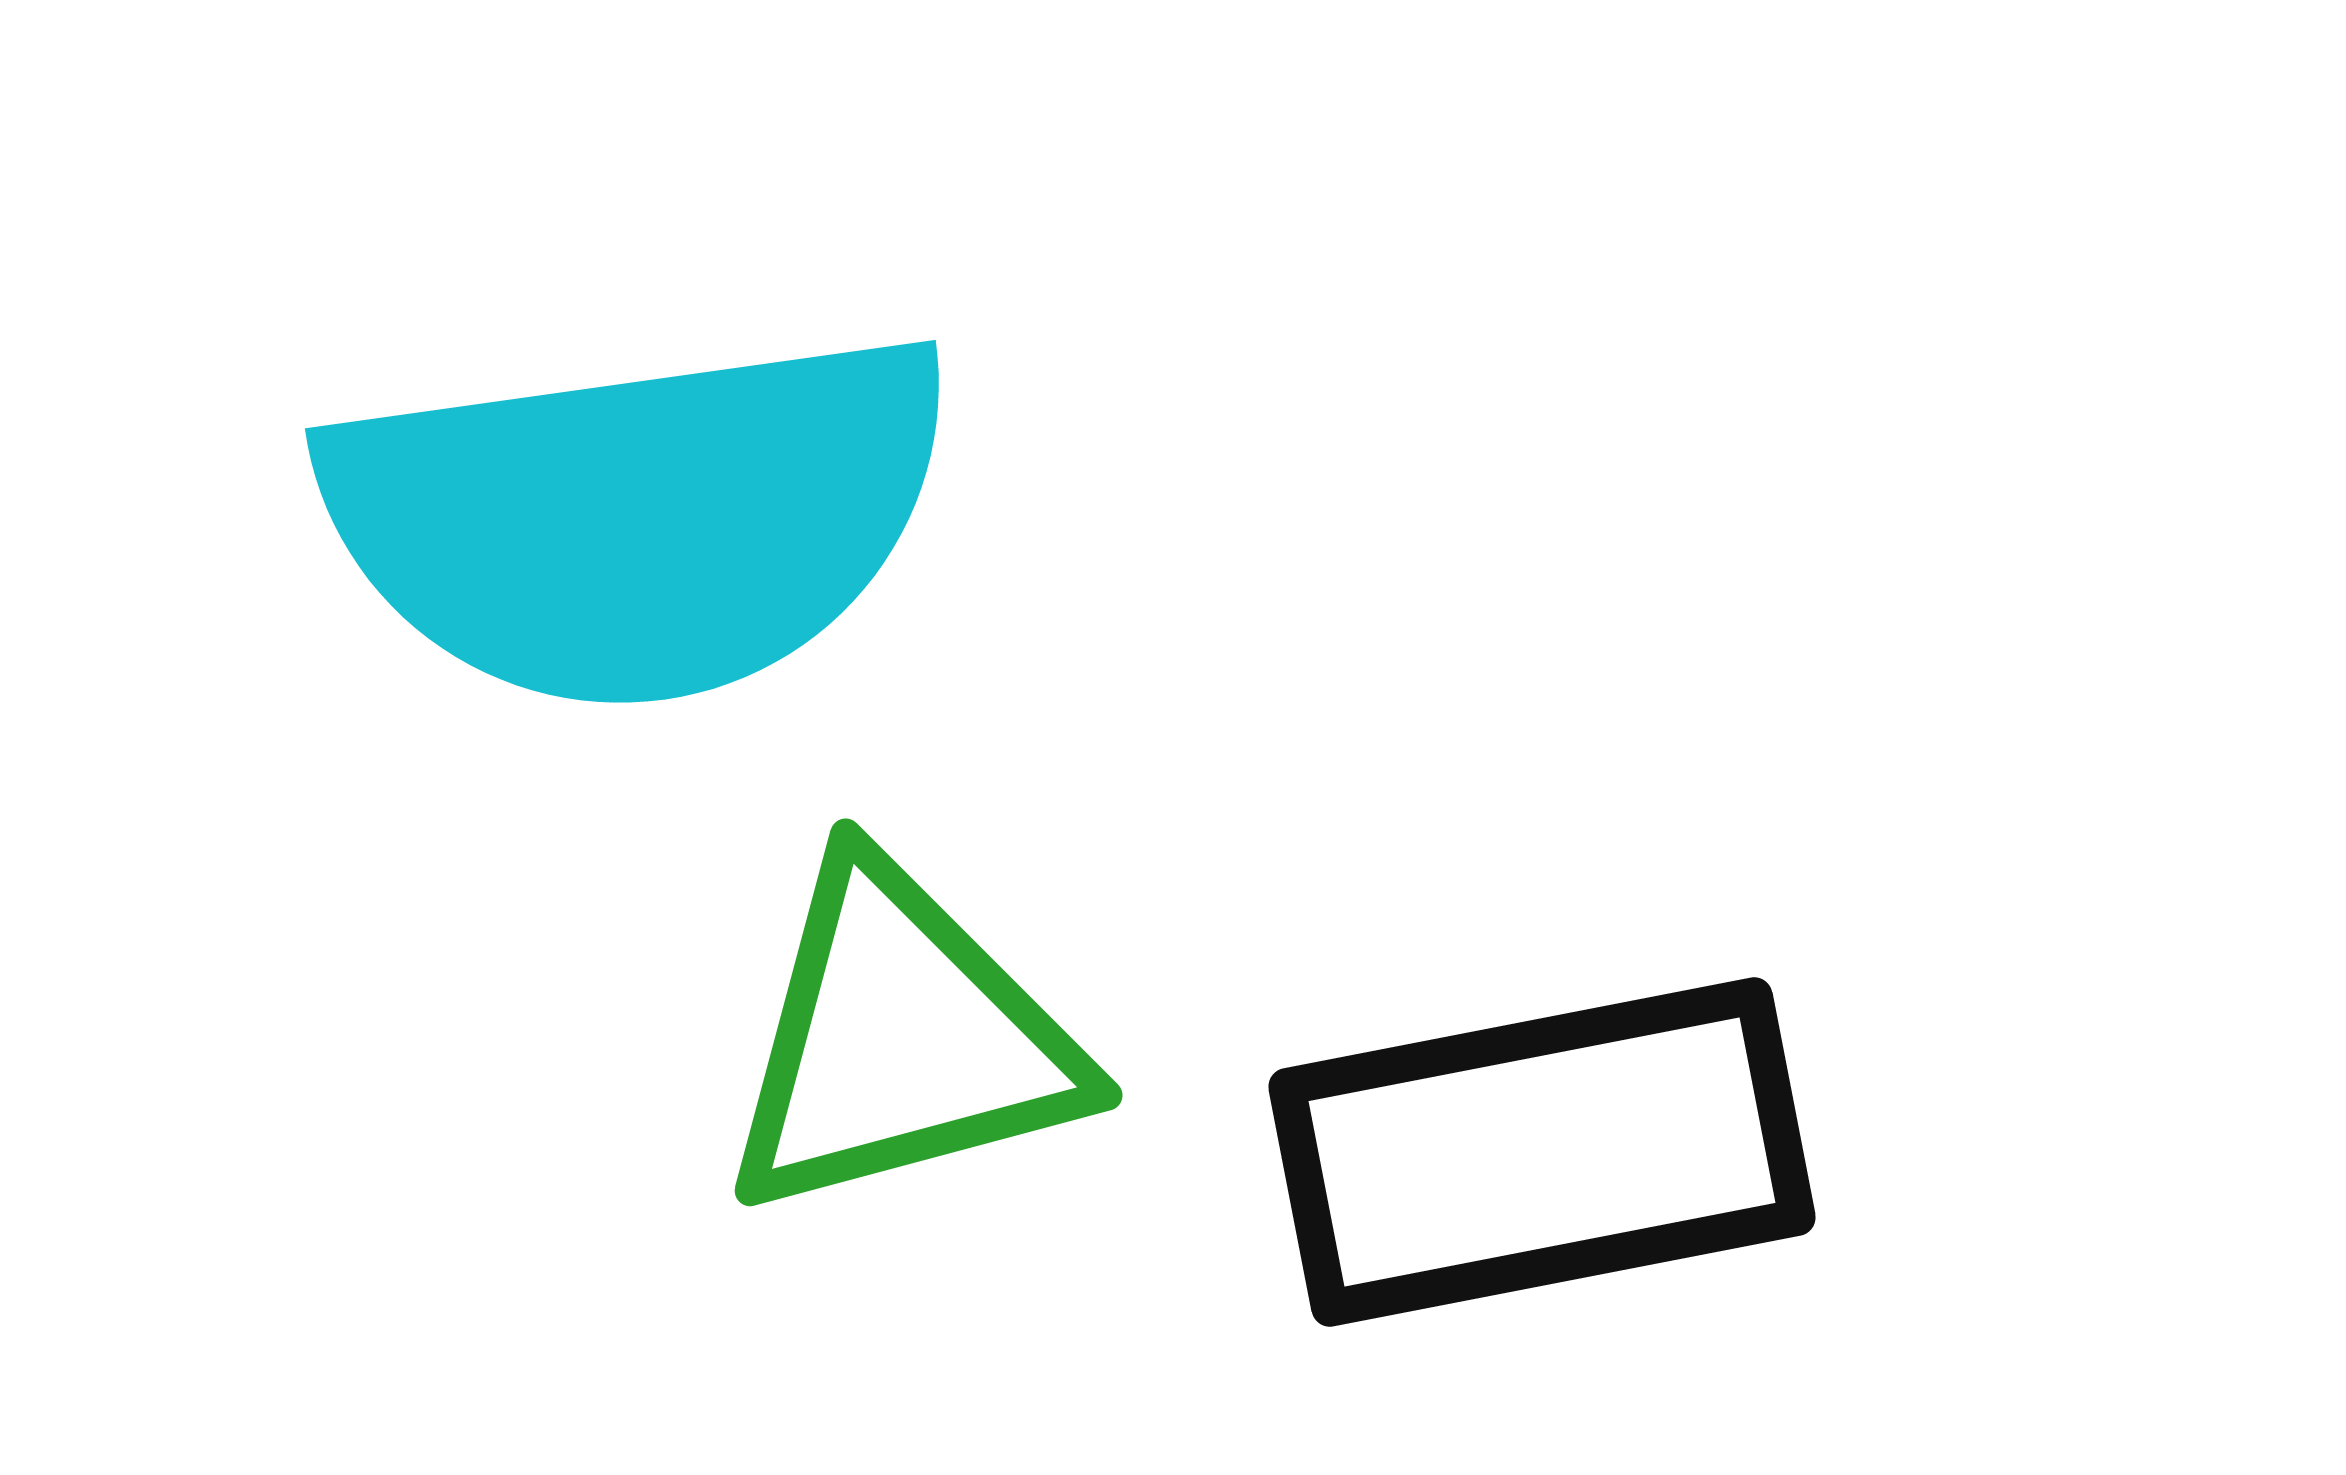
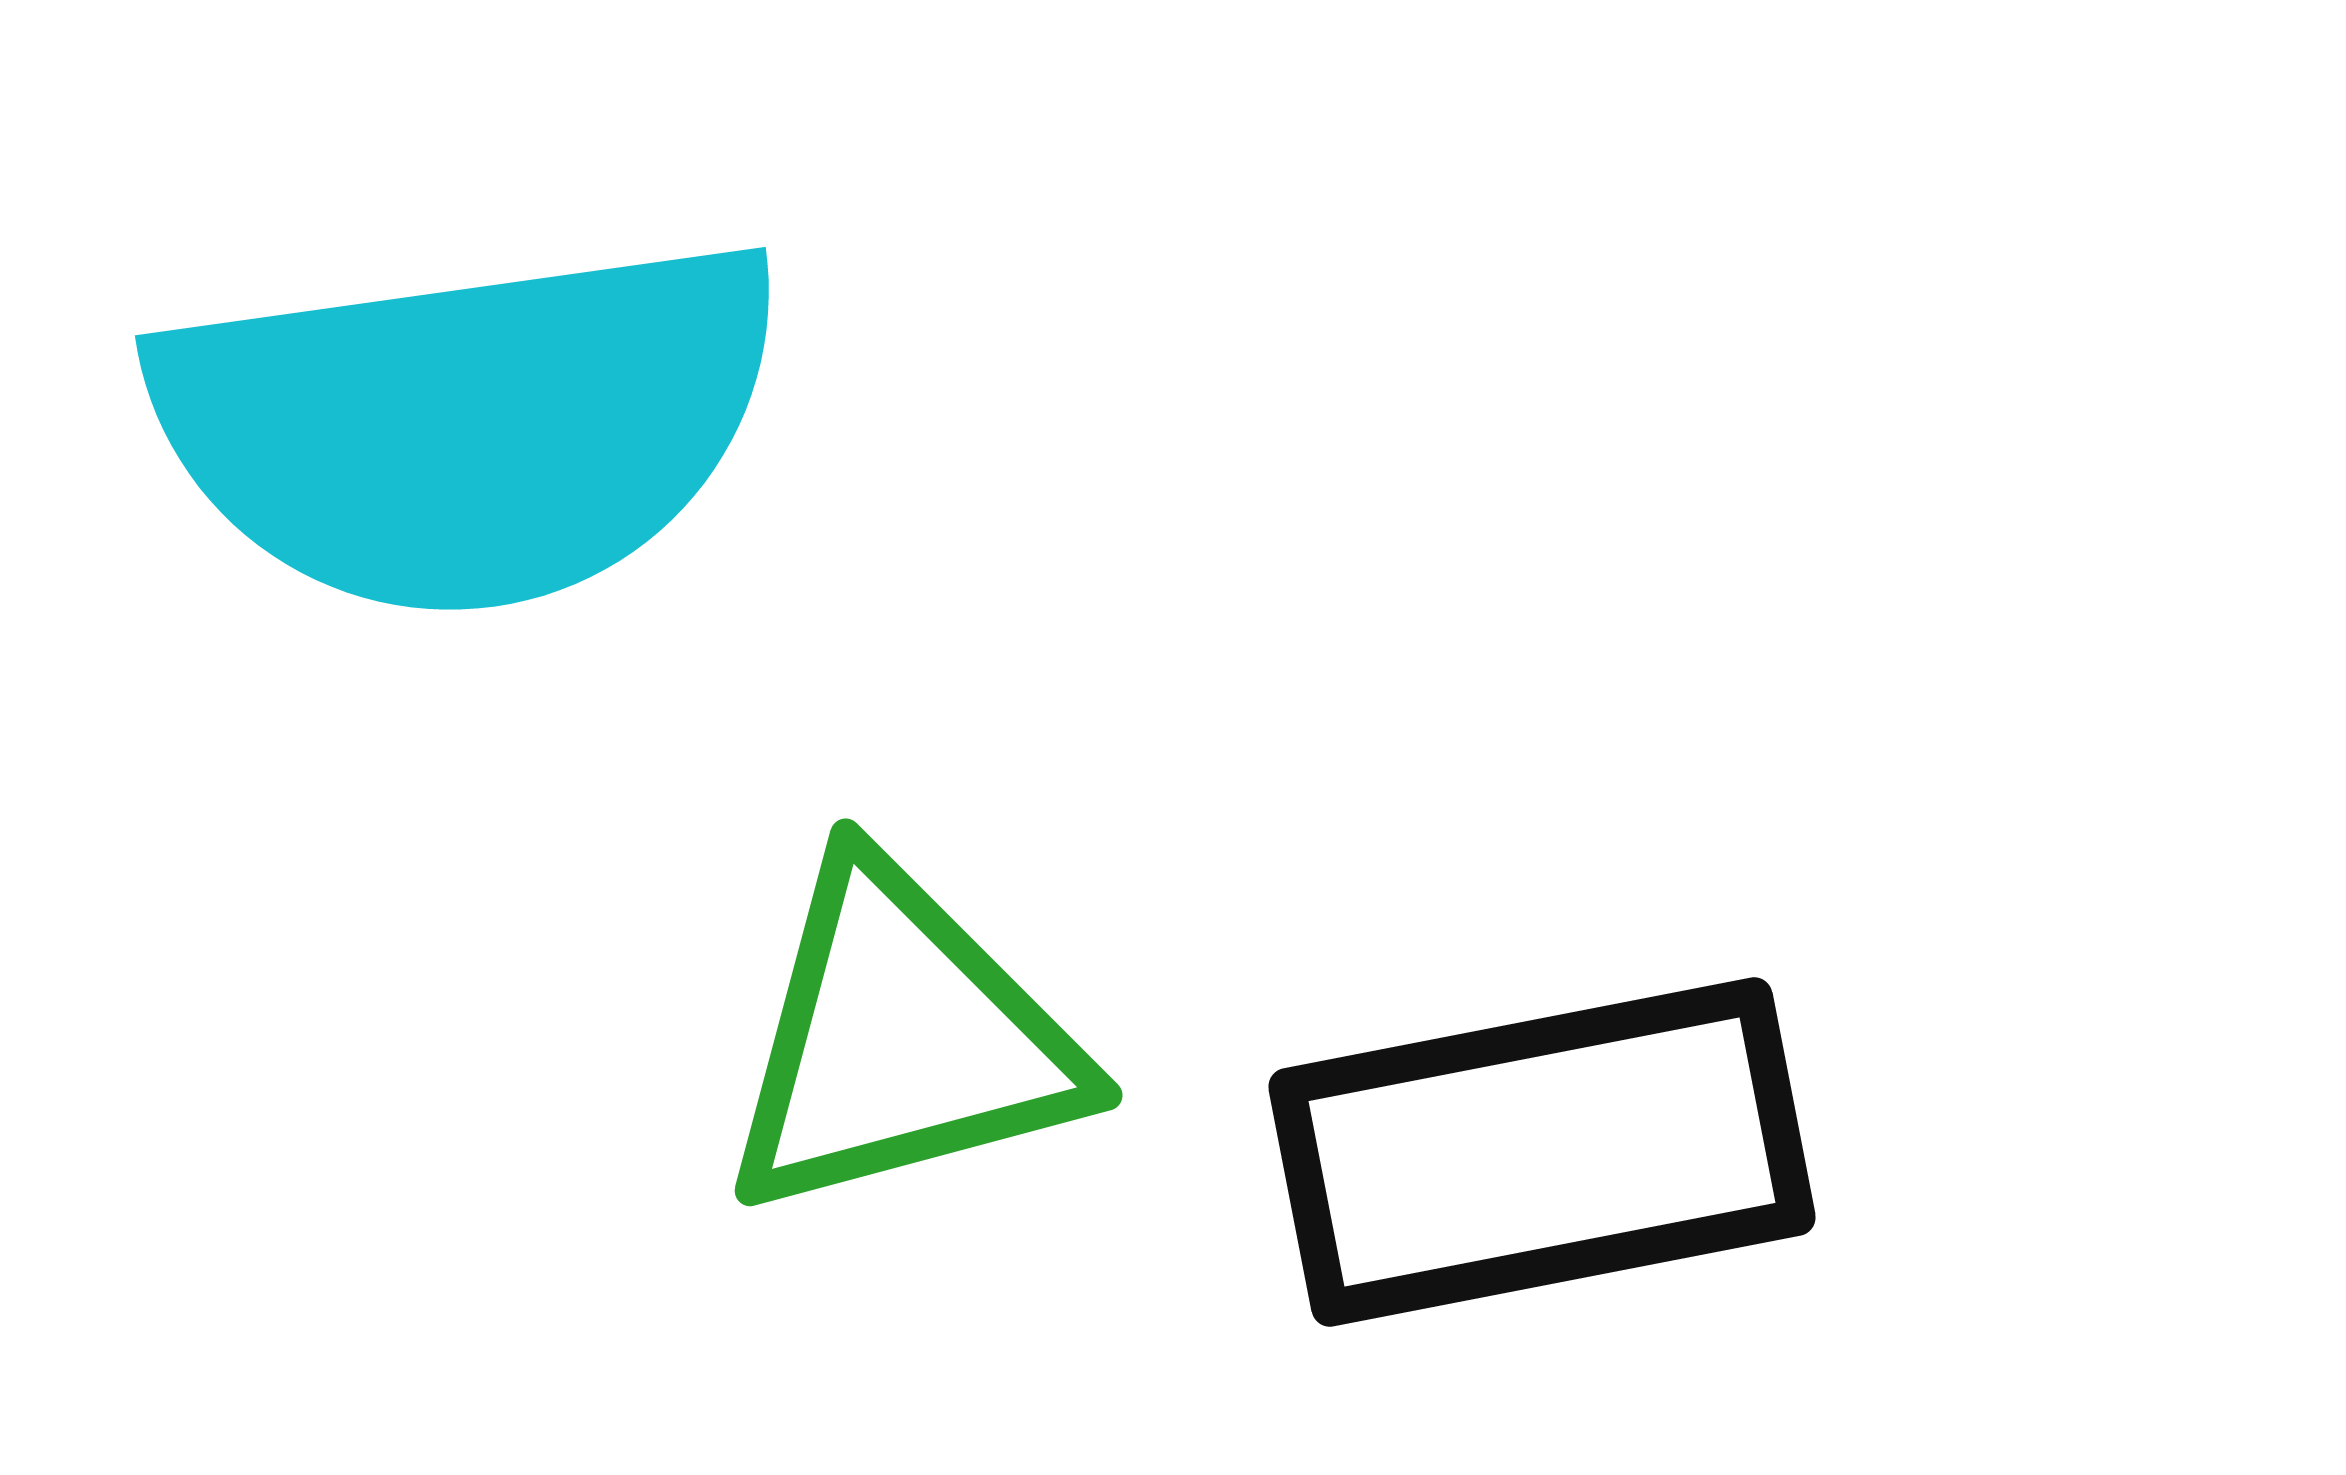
cyan semicircle: moved 170 px left, 93 px up
